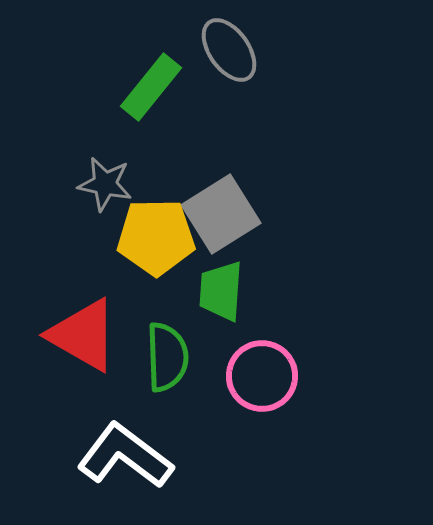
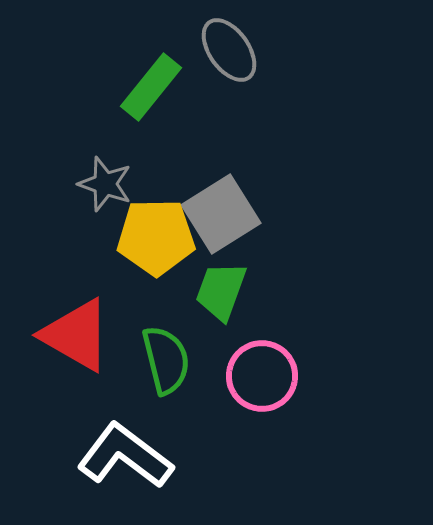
gray star: rotated 8 degrees clockwise
green trapezoid: rotated 16 degrees clockwise
red triangle: moved 7 px left
green semicircle: moved 1 px left, 3 px down; rotated 12 degrees counterclockwise
